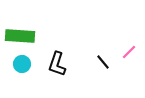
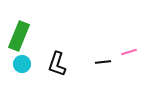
green rectangle: moved 1 px left; rotated 72 degrees counterclockwise
pink line: rotated 28 degrees clockwise
black line: rotated 56 degrees counterclockwise
